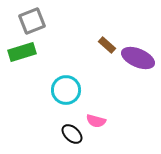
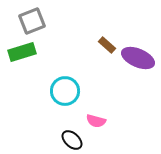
cyan circle: moved 1 px left, 1 px down
black ellipse: moved 6 px down
